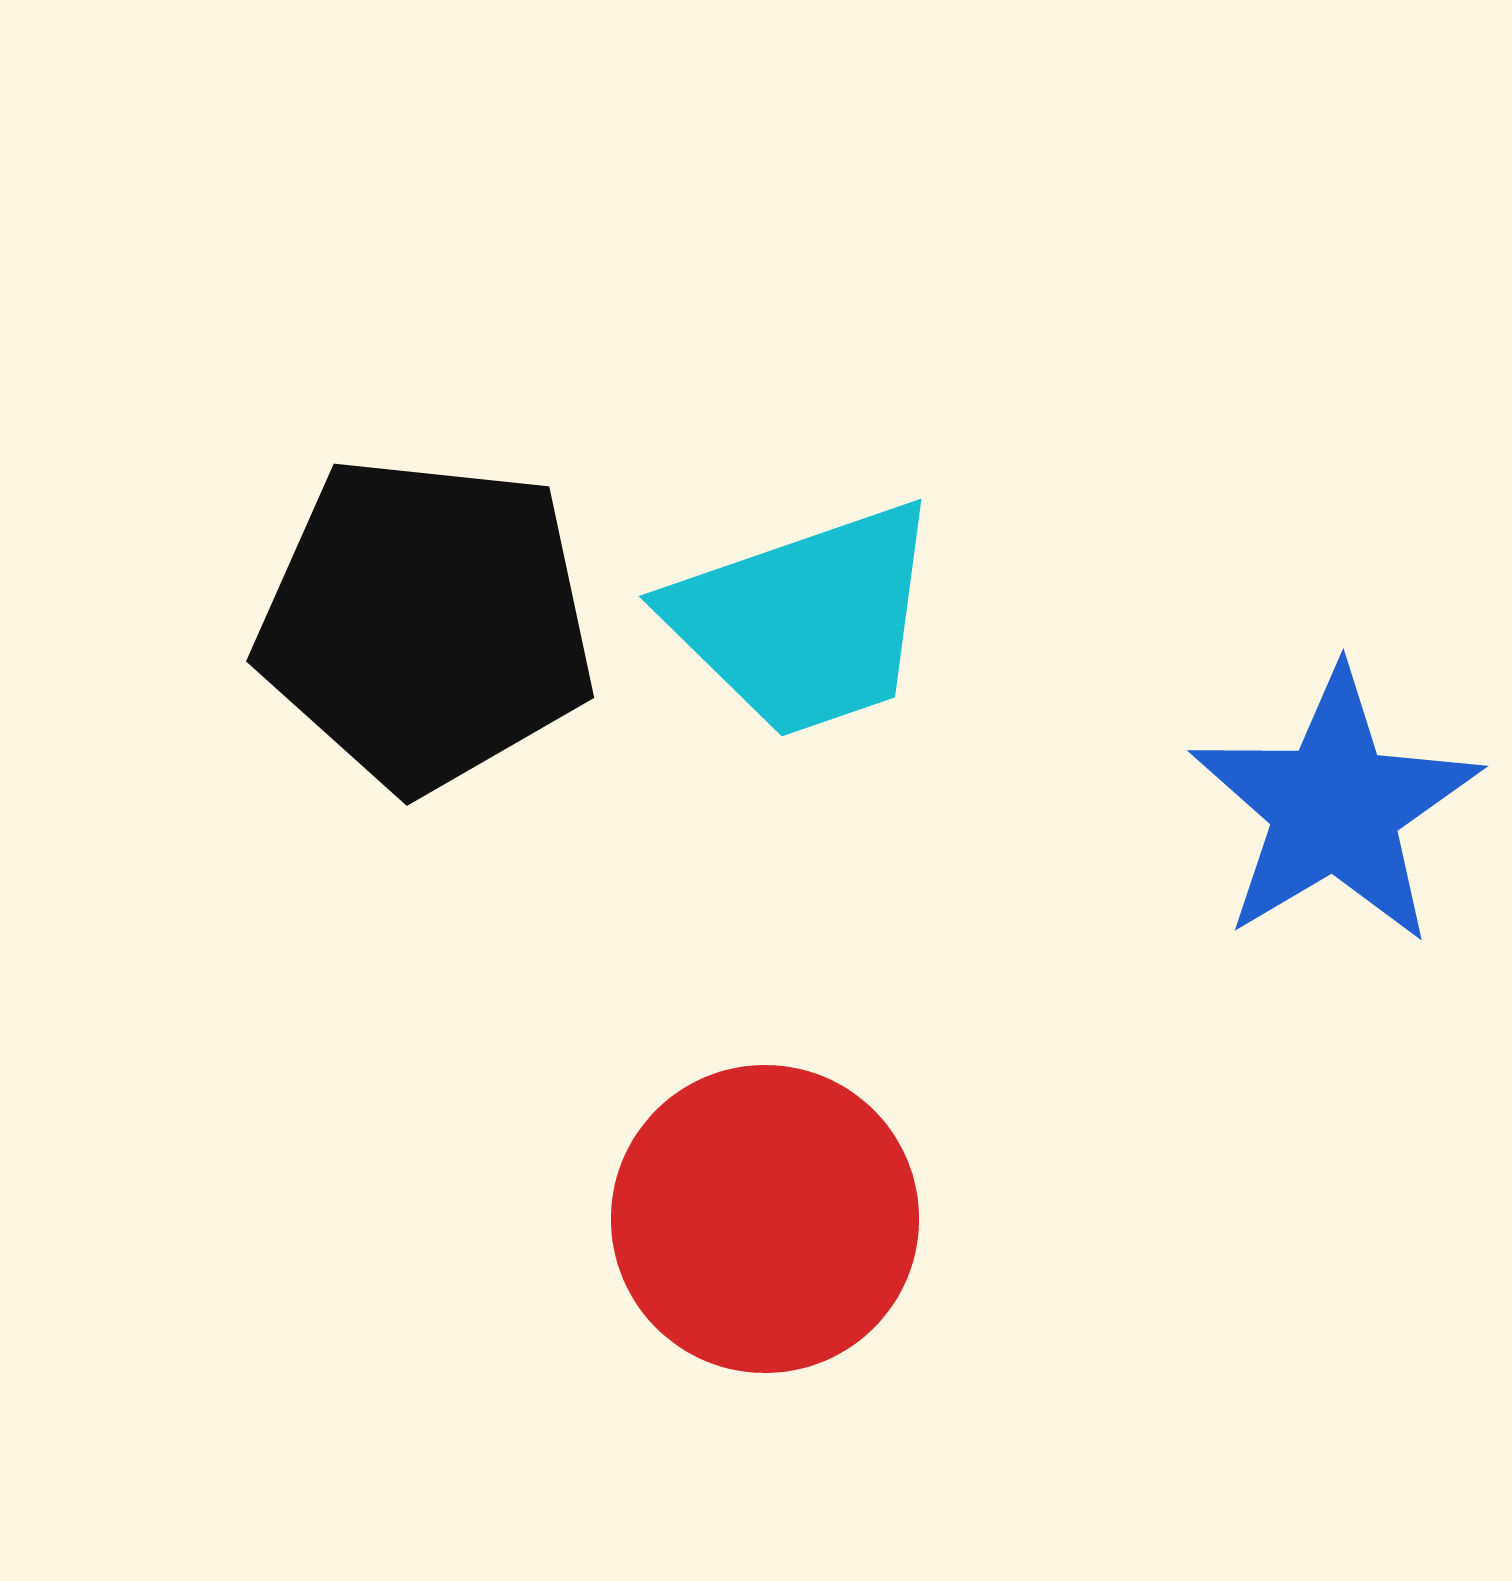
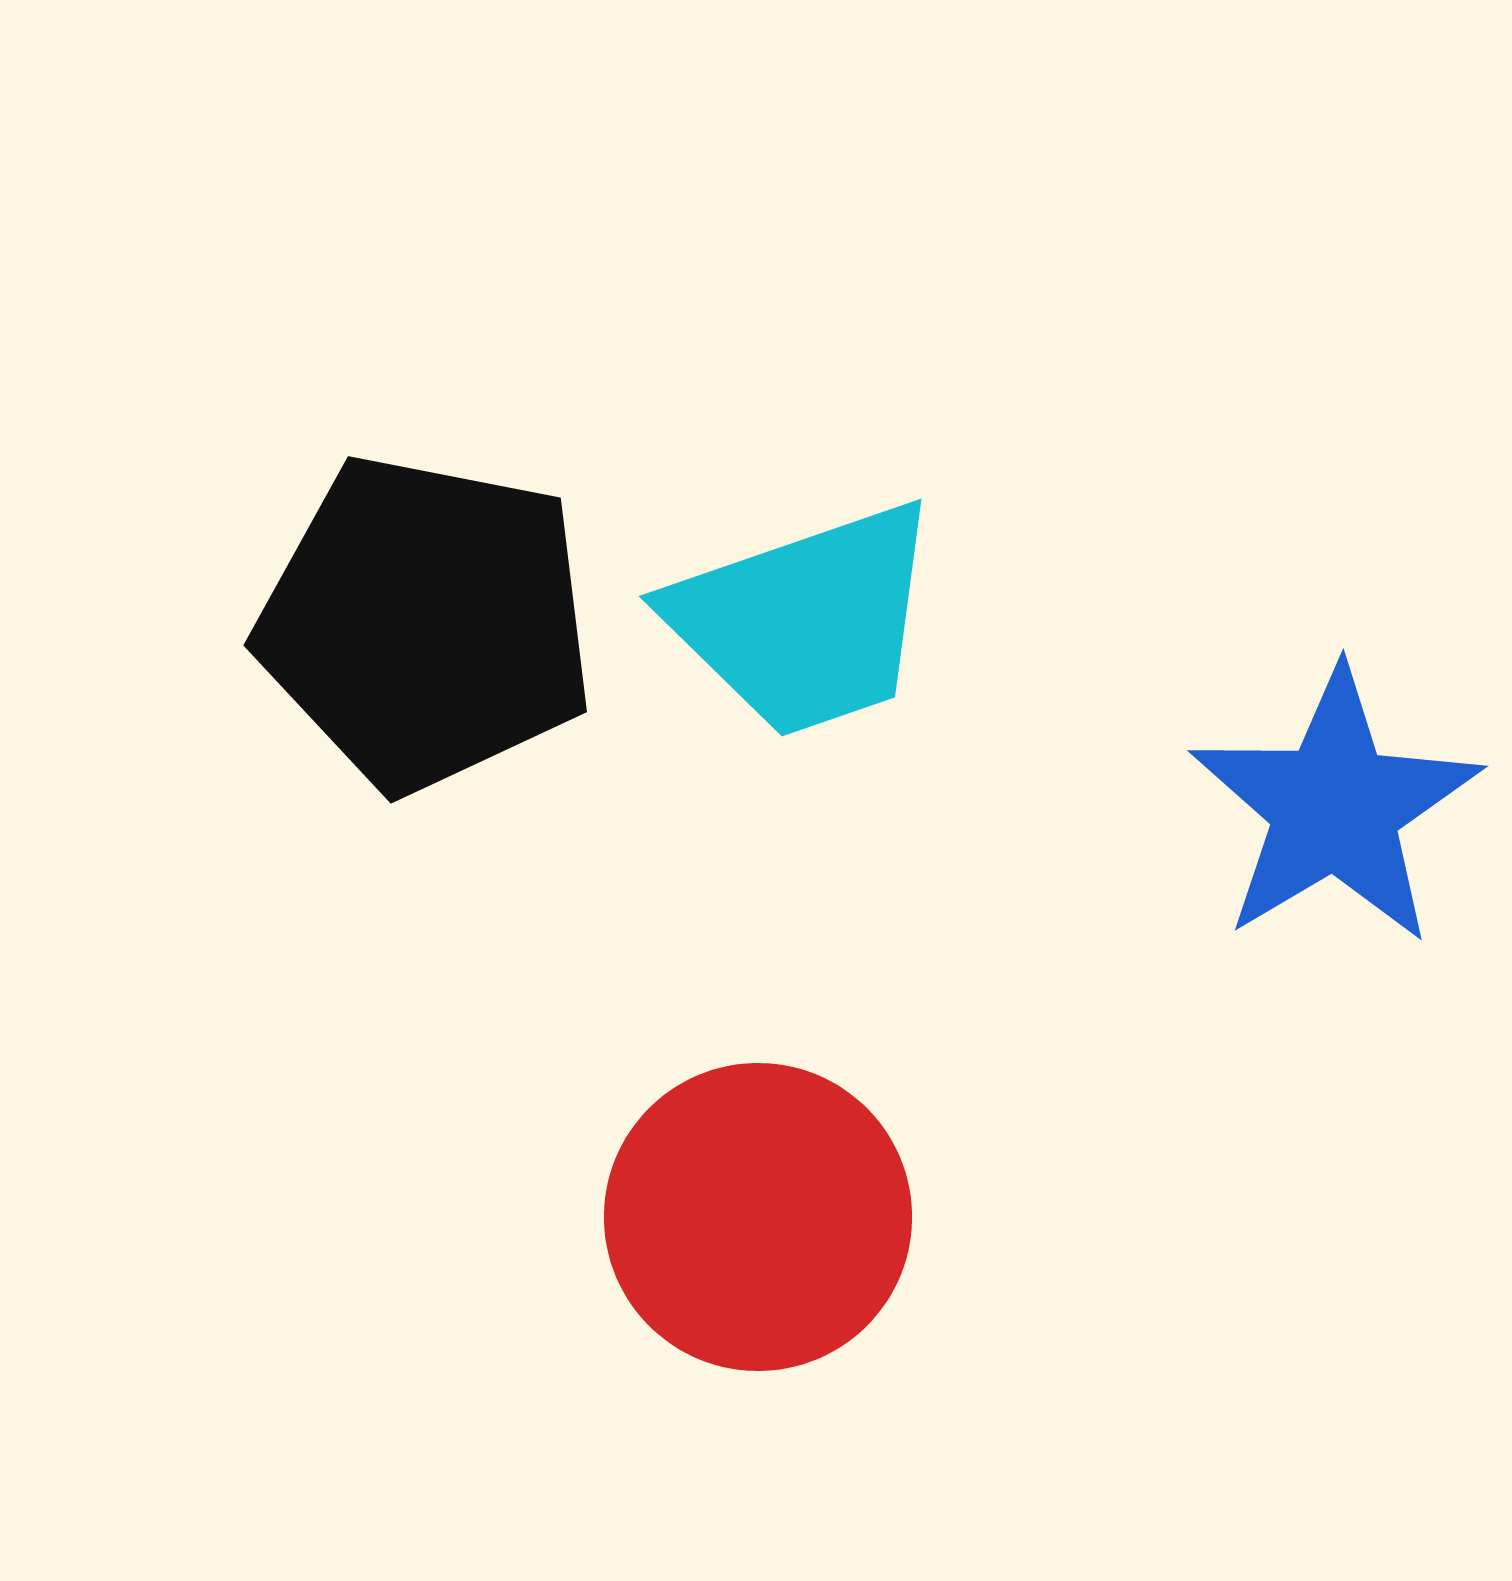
black pentagon: rotated 5 degrees clockwise
red circle: moved 7 px left, 2 px up
